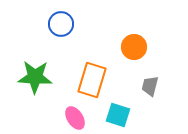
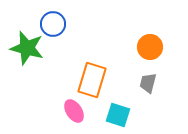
blue circle: moved 8 px left
orange circle: moved 16 px right
green star: moved 8 px left, 29 px up; rotated 12 degrees clockwise
gray trapezoid: moved 2 px left, 3 px up
pink ellipse: moved 1 px left, 7 px up
